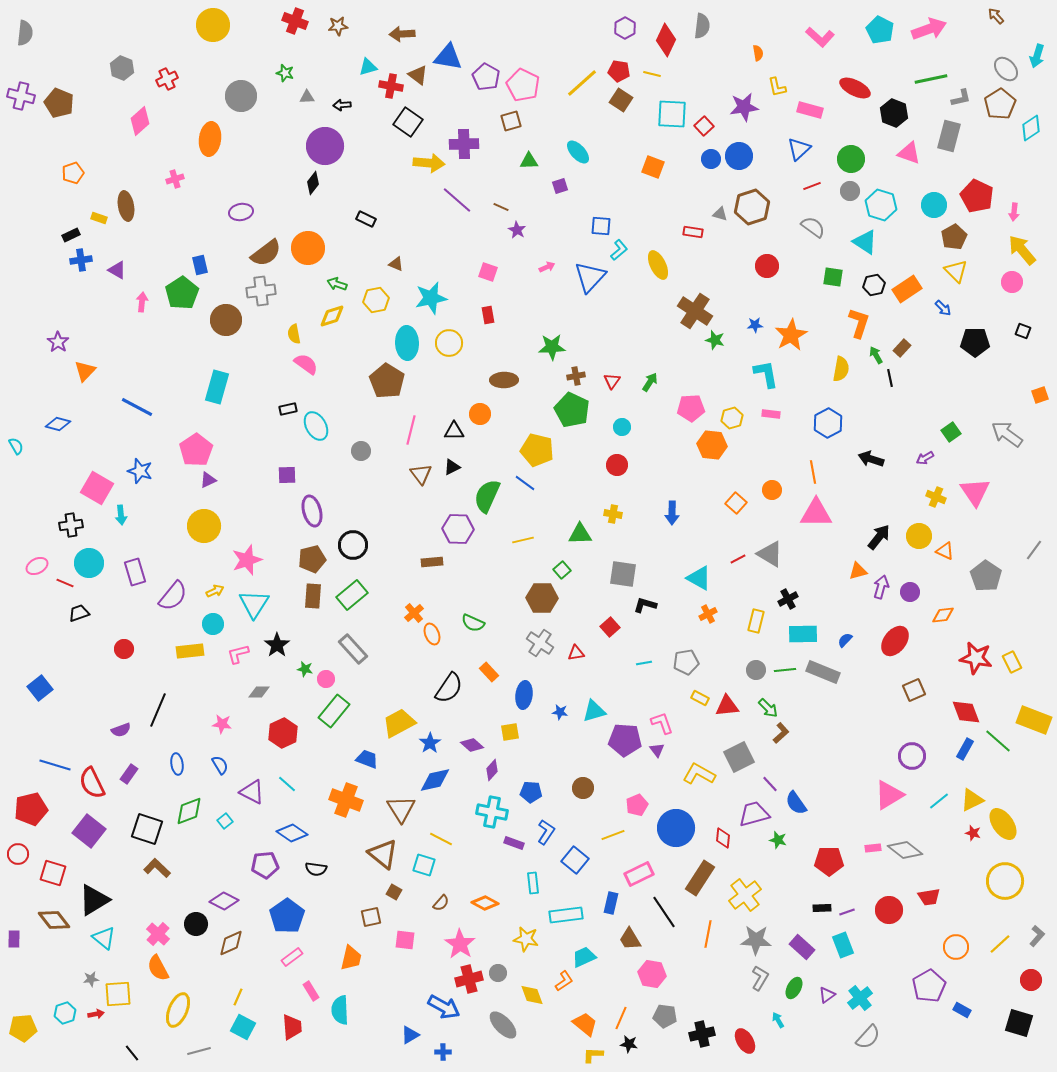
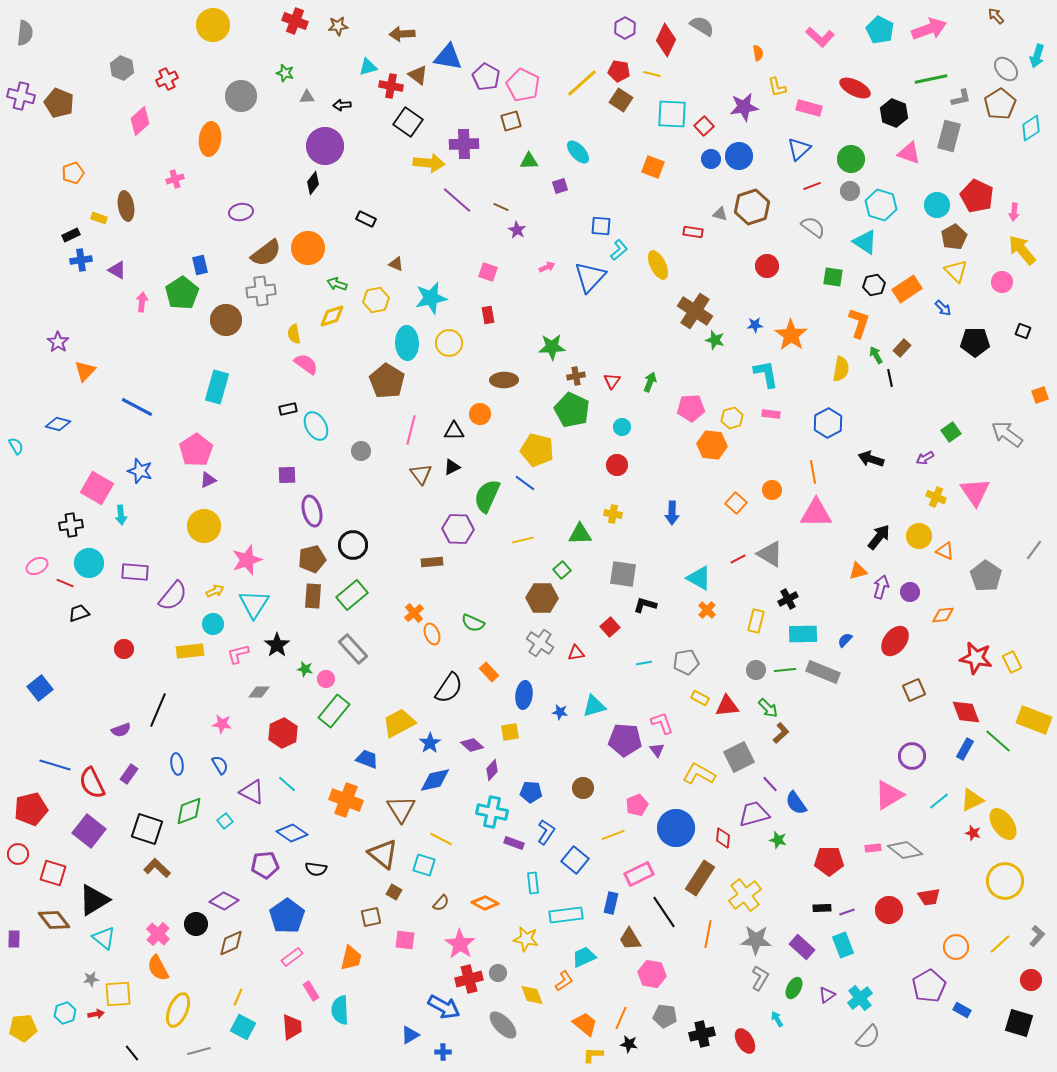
gray semicircle at (702, 26): rotated 65 degrees counterclockwise
pink rectangle at (810, 110): moved 1 px left, 2 px up
cyan circle at (934, 205): moved 3 px right
pink circle at (1012, 282): moved 10 px left
orange star at (791, 335): rotated 8 degrees counterclockwise
green arrow at (650, 382): rotated 12 degrees counterclockwise
purple rectangle at (135, 572): rotated 68 degrees counterclockwise
orange cross at (708, 614): moved 1 px left, 4 px up; rotated 18 degrees counterclockwise
cyan triangle at (594, 711): moved 5 px up
cyan arrow at (778, 1020): moved 1 px left, 1 px up
